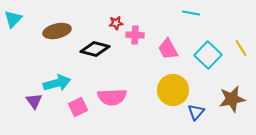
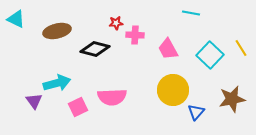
cyan triangle: moved 3 px right; rotated 48 degrees counterclockwise
cyan square: moved 2 px right
